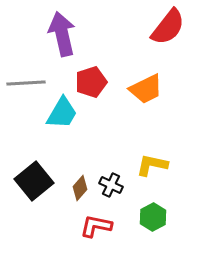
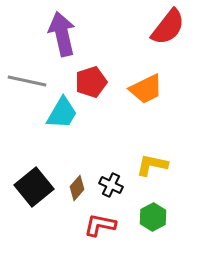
gray line: moved 1 px right, 2 px up; rotated 15 degrees clockwise
black square: moved 6 px down
brown diamond: moved 3 px left
red L-shape: moved 4 px right, 1 px up
